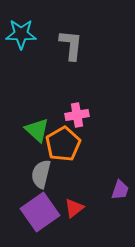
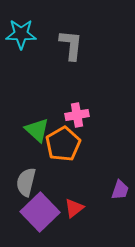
gray semicircle: moved 15 px left, 8 px down
purple square: rotated 9 degrees counterclockwise
